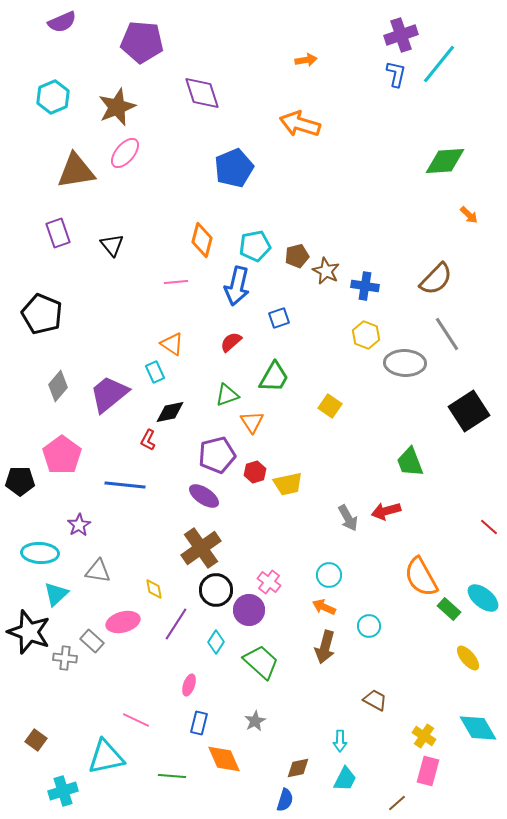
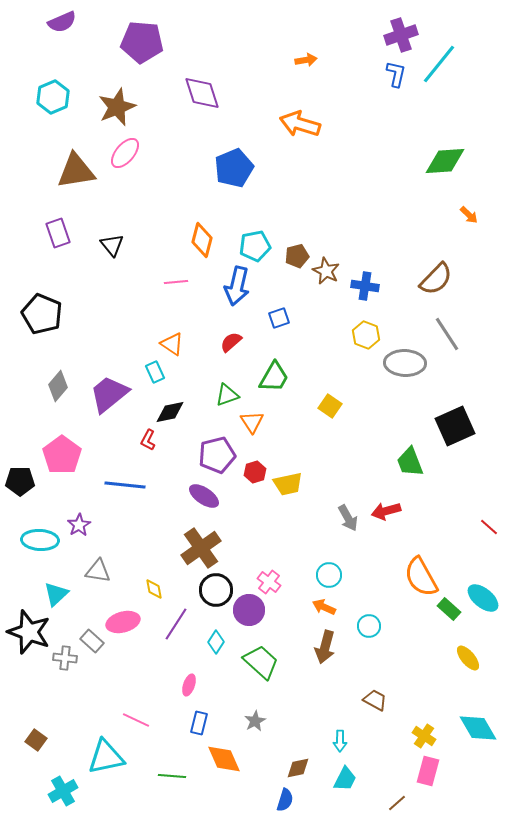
black square at (469, 411): moved 14 px left, 15 px down; rotated 9 degrees clockwise
cyan ellipse at (40, 553): moved 13 px up
cyan cross at (63, 791): rotated 12 degrees counterclockwise
